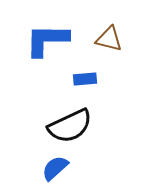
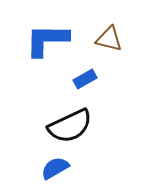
blue rectangle: rotated 25 degrees counterclockwise
blue semicircle: rotated 12 degrees clockwise
